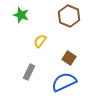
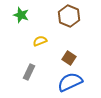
yellow semicircle: rotated 32 degrees clockwise
blue semicircle: moved 6 px right
